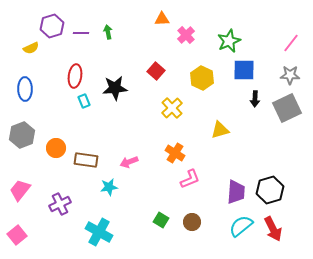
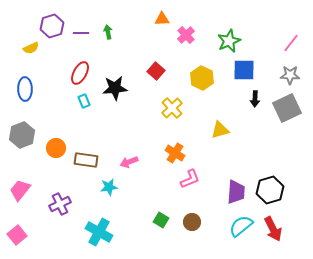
red ellipse: moved 5 px right, 3 px up; rotated 20 degrees clockwise
